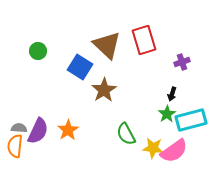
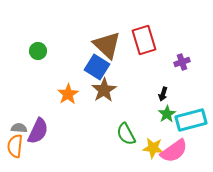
blue square: moved 17 px right
black arrow: moved 9 px left
orange star: moved 36 px up
